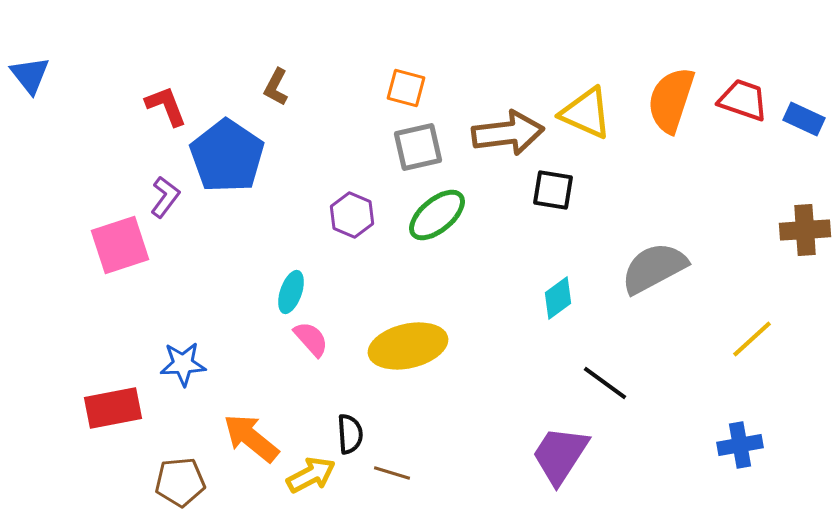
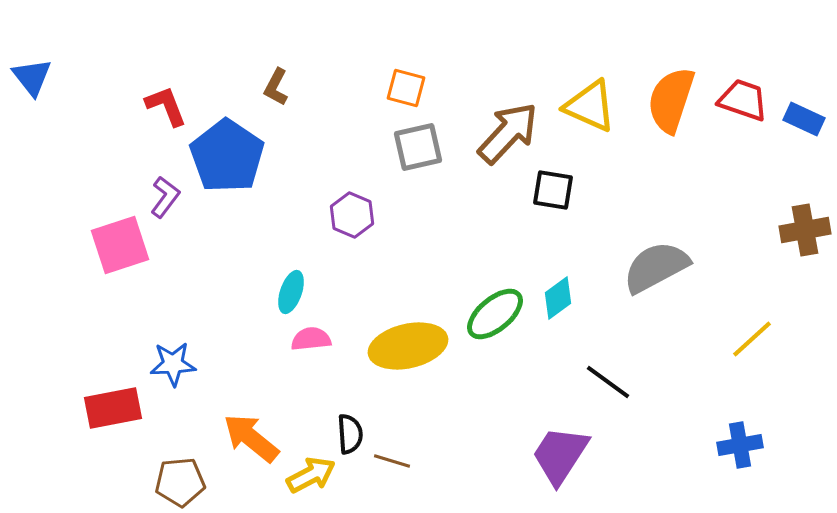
blue triangle: moved 2 px right, 2 px down
yellow triangle: moved 4 px right, 7 px up
brown arrow: rotated 40 degrees counterclockwise
green ellipse: moved 58 px right, 99 px down
brown cross: rotated 6 degrees counterclockwise
gray semicircle: moved 2 px right, 1 px up
pink semicircle: rotated 54 degrees counterclockwise
blue star: moved 10 px left
black line: moved 3 px right, 1 px up
brown line: moved 12 px up
